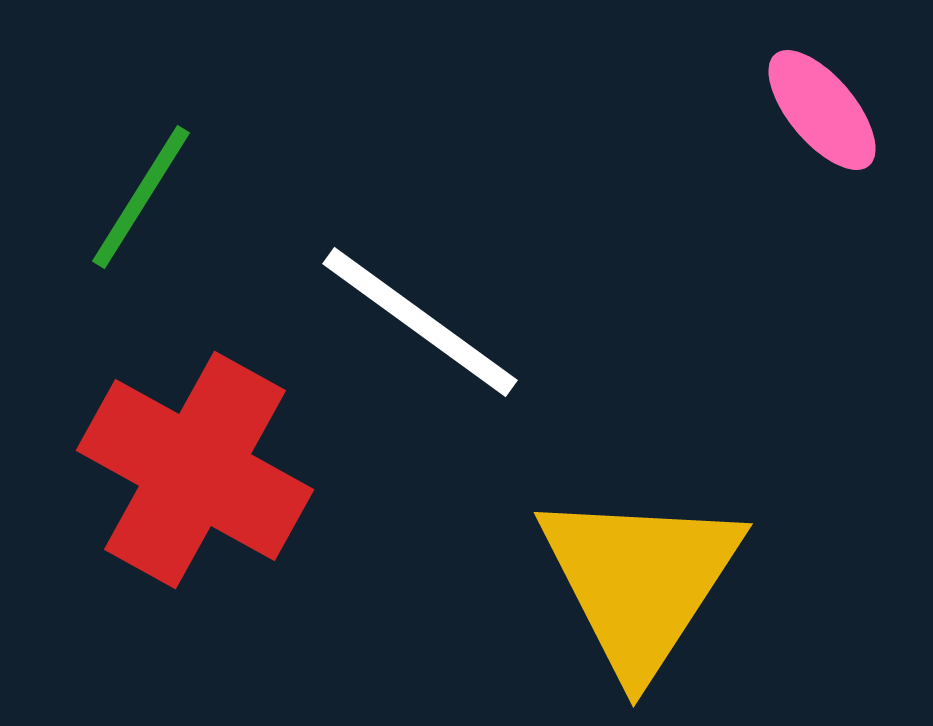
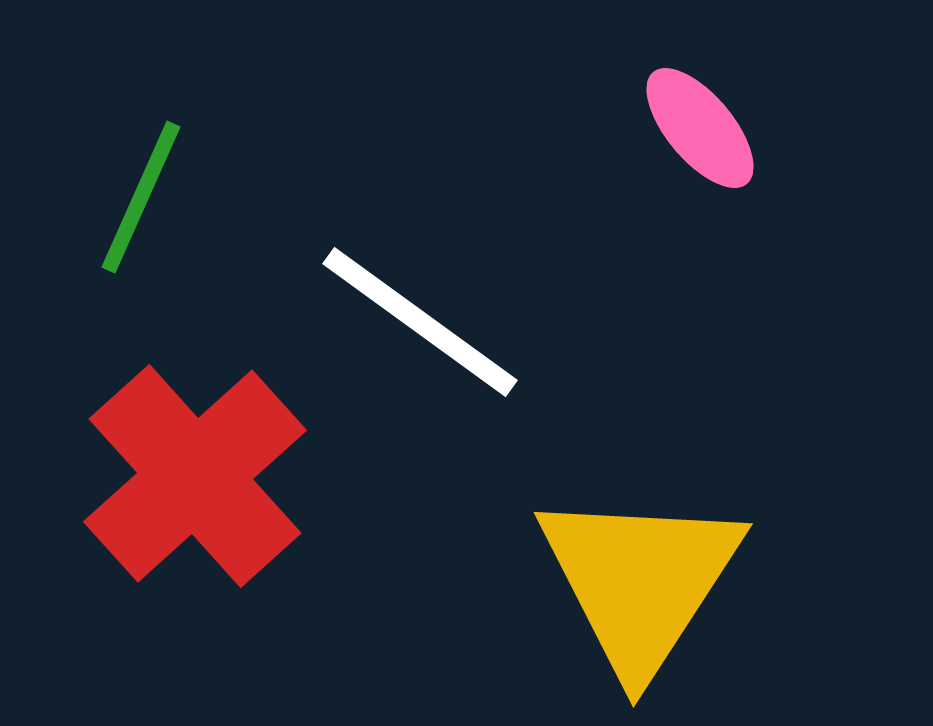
pink ellipse: moved 122 px left, 18 px down
green line: rotated 8 degrees counterclockwise
red cross: moved 6 px down; rotated 19 degrees clockwise
